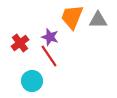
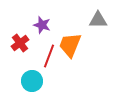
orange trapezoid: moved 2 px left, 28 px down
purple star: moved 8 px left, 12 px up
red line: rotated 55 degrees clockwise
